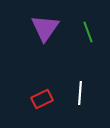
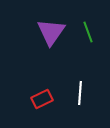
purple triangle: moved 6 px right, 4 px down
